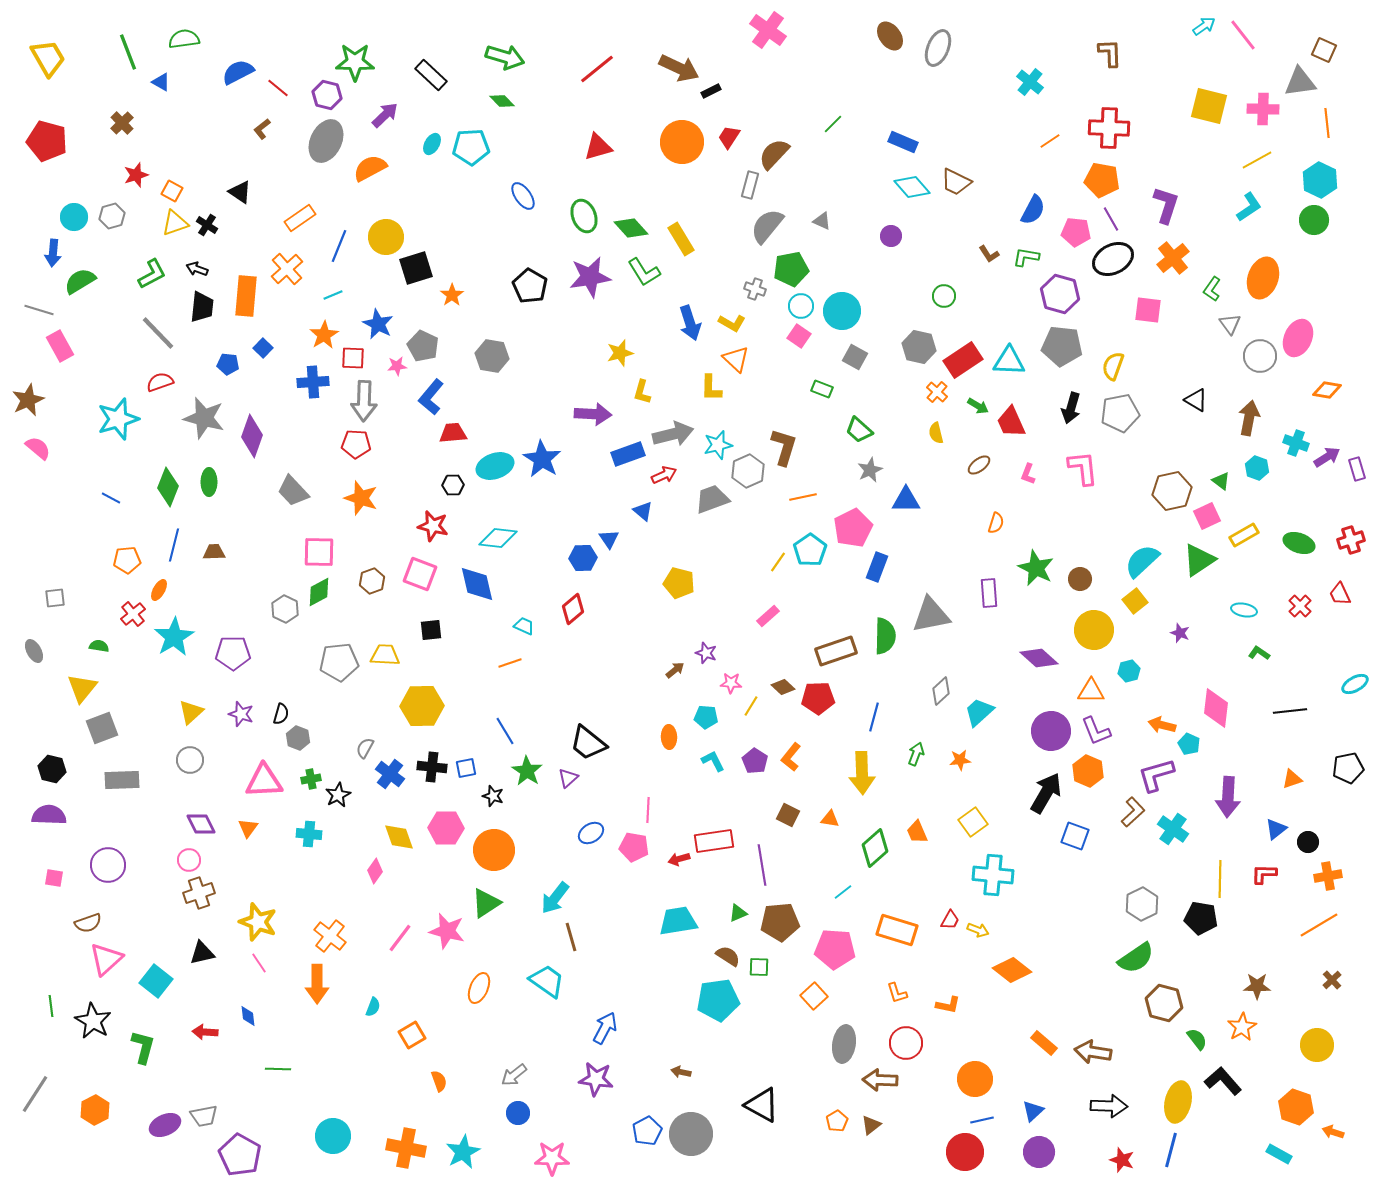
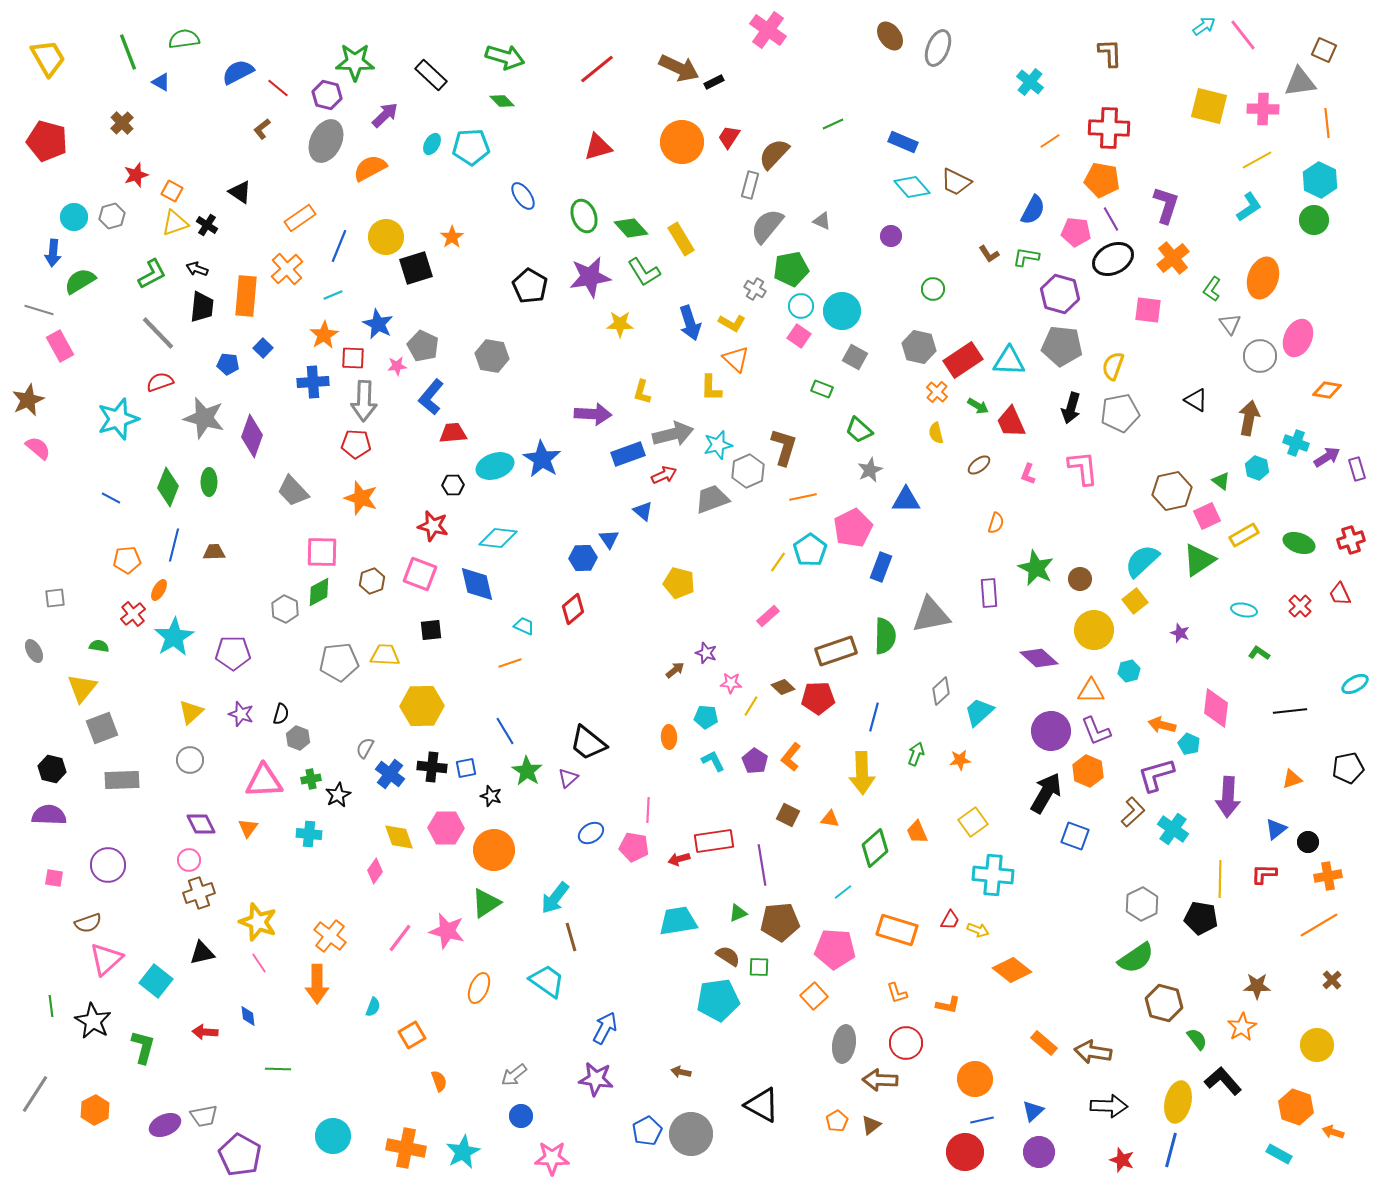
black rectangle at (711, 91): moved 3 px right, 9 px up
green line at (833, 124): rotated 20 degrees clockwise
gray cross at (755, 289): rotated 10 degrees clockwise
orange star at (452, 295): moved 58 px up
green circle at (944, 296): moved 11 px left, 7 px up
yellow star at (620, 353): moved 29 px up; rotated 16 degrees clockwise
pink square at (319, 552): moved 3 px right
blue rectangle at (877, 567): moved 4 px right
black star at (493, 796): moved 2 px left
blue circle at (518, 1113): moved 3 px right, 3 px down
